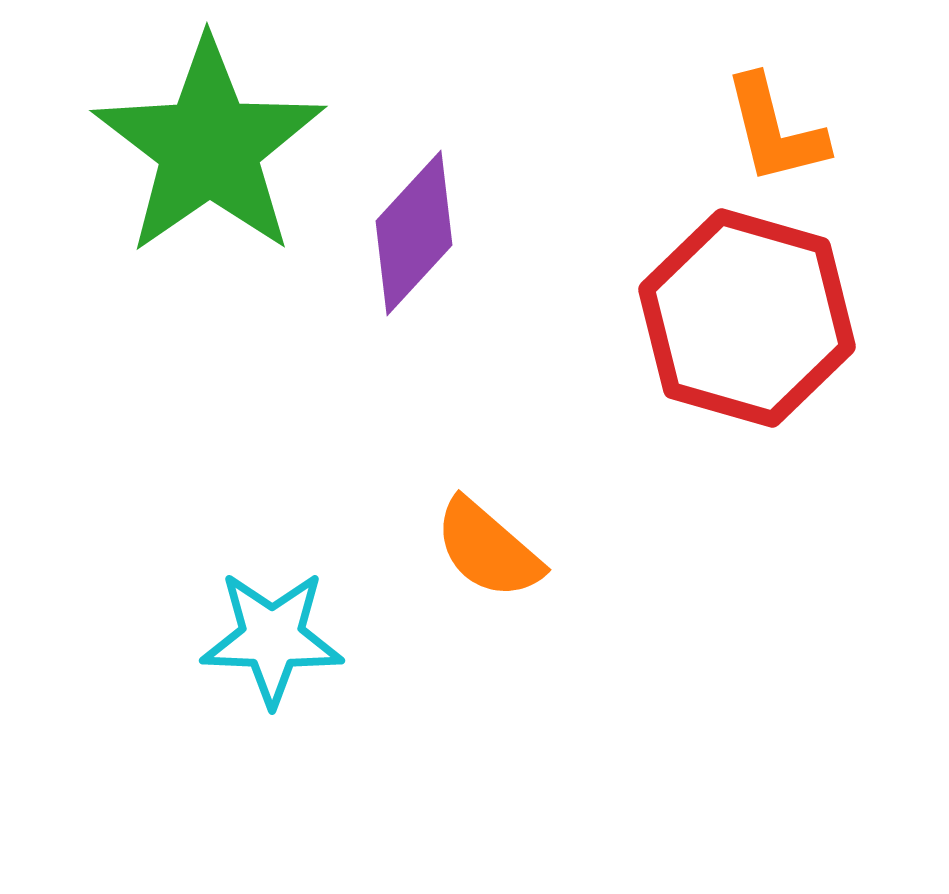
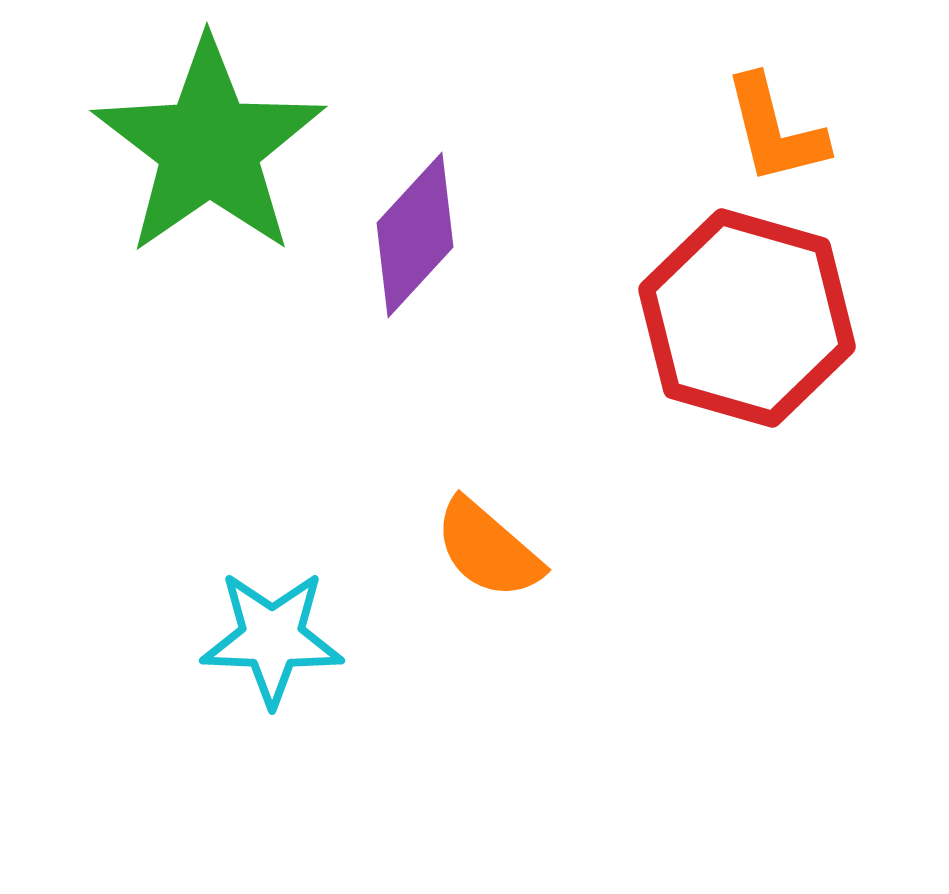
purple diamond: moved 1 px right, 2 px down
